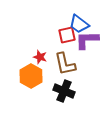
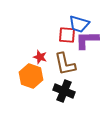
blue trapezoid: rotated 20 degrees counterclockwise
red square: rotated 18 degrees clockwise
orange hexagon: rotated 10 degrees counterclockwise
